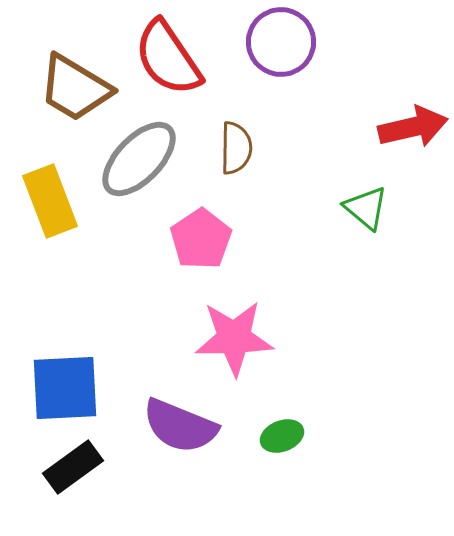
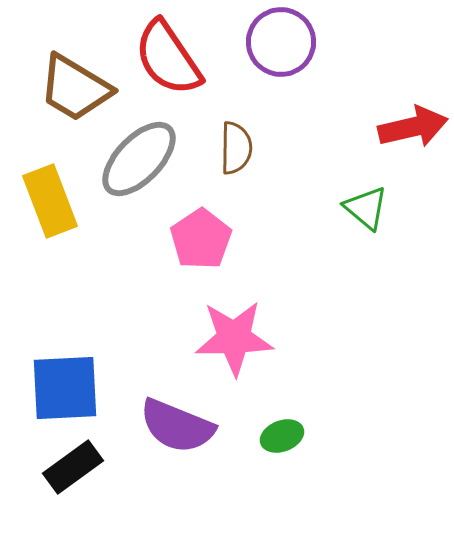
purple semicircle: moved 3 px left
